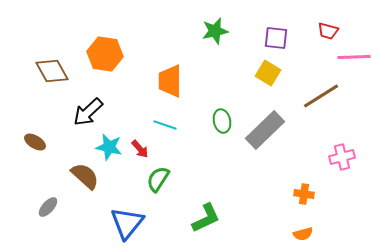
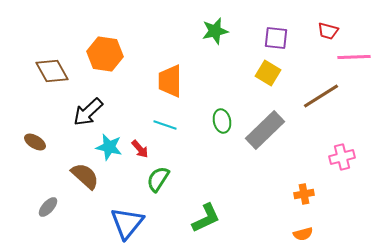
orange cross: rotated 18 degrees counterclockwise
